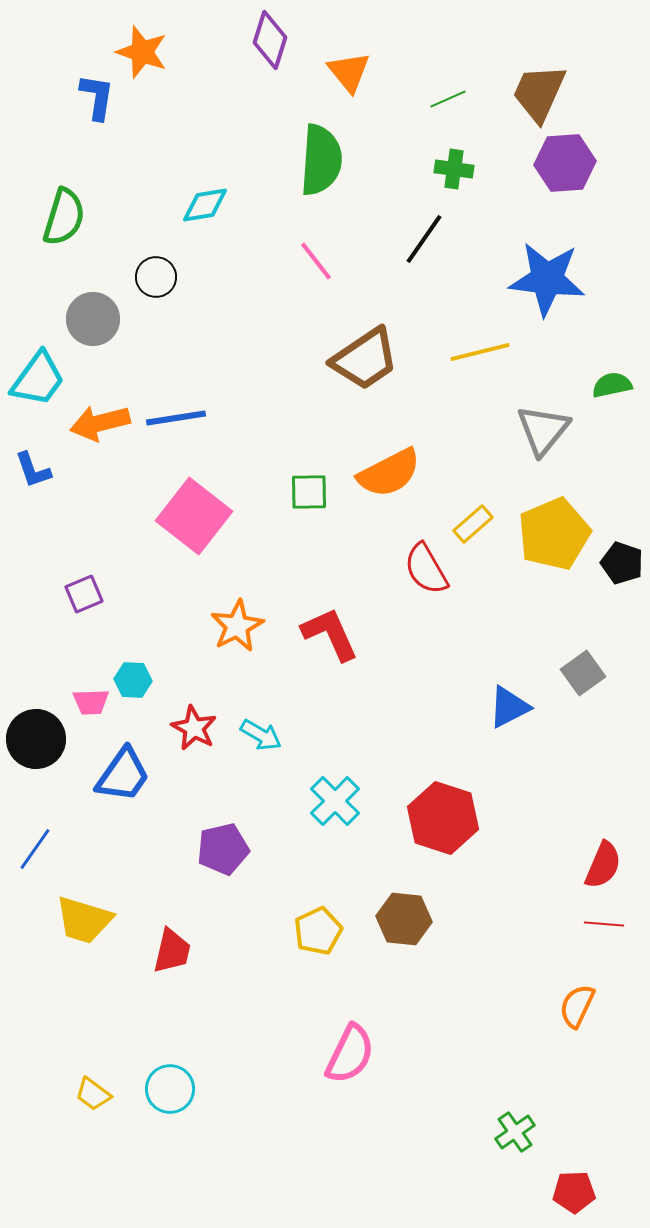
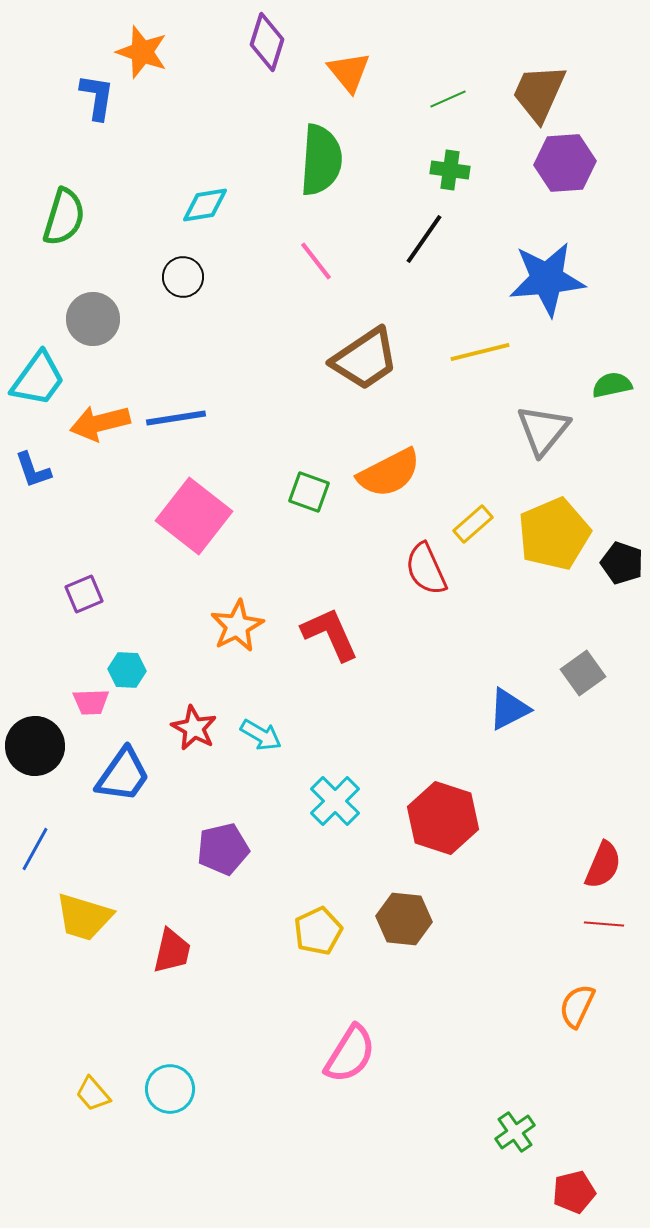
purple diamond at (270, 40): moved 3 px left, 2 px down
green cross at (454, 169): moved 4 px left, 1 px down
black circle at (156, 277): moved 27 px right
blue star at (547, 279): rotated 12 degrees counterclockwise
green square at (309, 492): rotated 21 degrees clockwise
red semicircle at (426, 569): rotated 6 degrees clockwise
cyan hexagon at (133, 680): moved 6 px left, 10 px up
blue triangle at (509, 707): moved 2 px down
black circle at (36, 739): moved 1 px left, 7 px down
blue line at (35, 849): rotated 6 degrees counterclockwise
yellow trapezoid at (84, 920): moved 3 px up
pink semicircle at (350, 1054): rotated 6 degrees clockwise
yellow trapezoid at (93, 1094): rotated 12 degrees clockwise
red pentagon at (574, 1192): rotated 12 degrees counterclockwise
